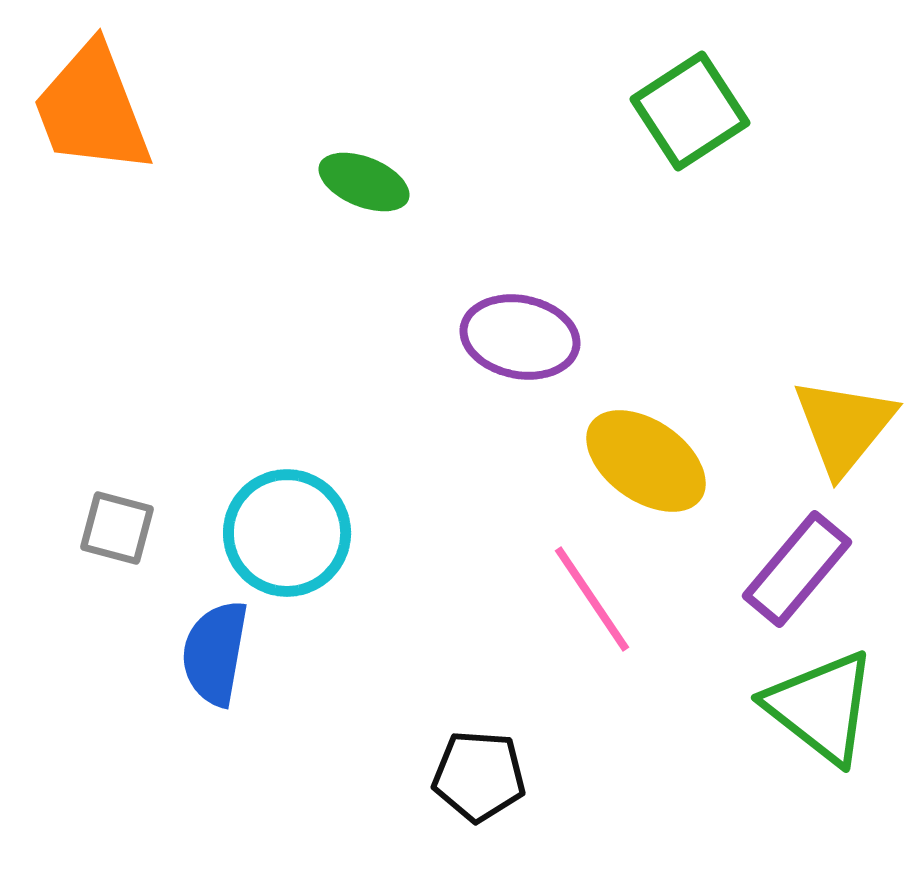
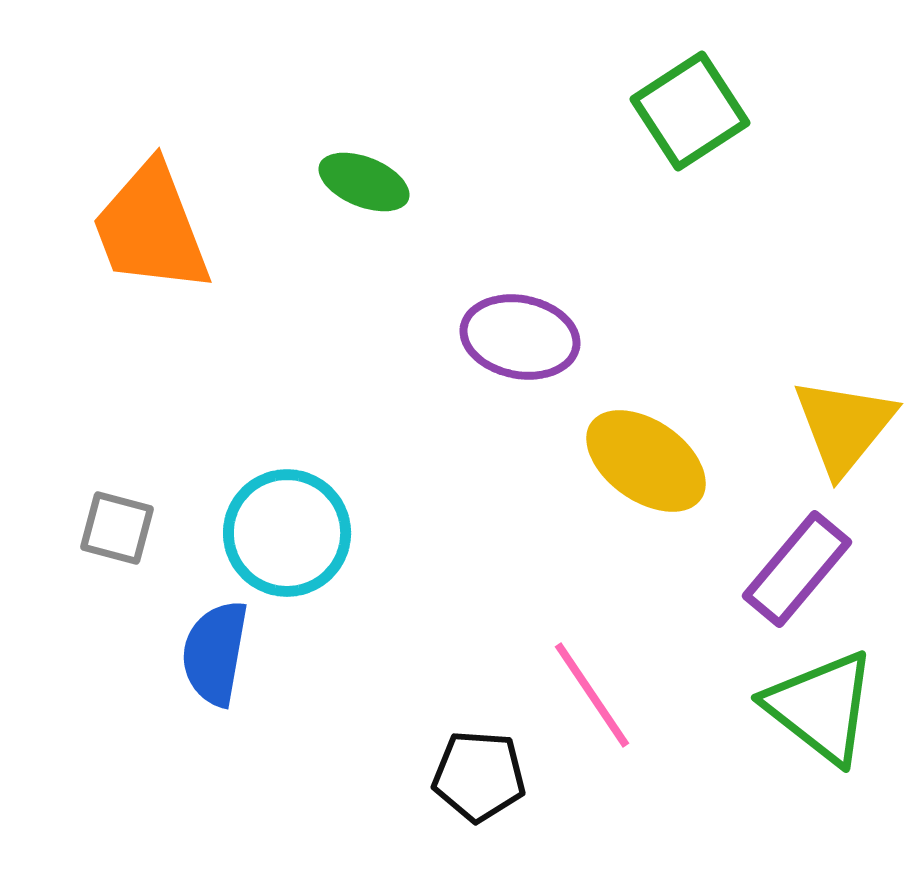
orange trapezoid: moved 59 px right, 119 px down
pink line: moved 96 px down
